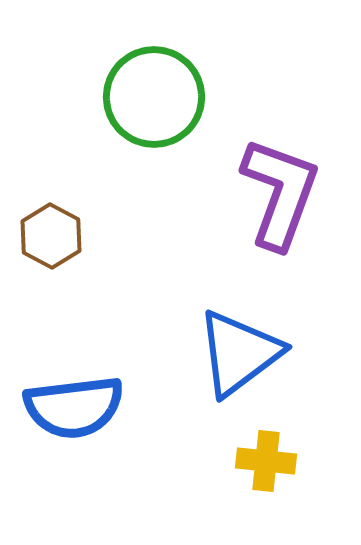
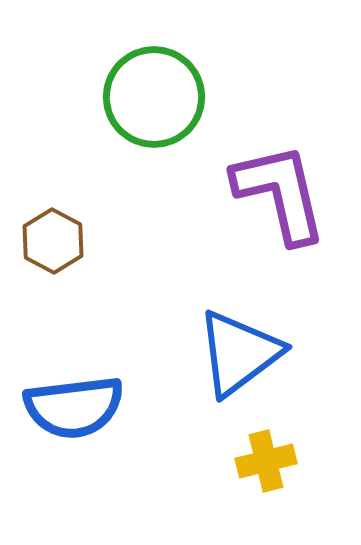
purple L-shape: rotated 33 degrees counterclockwise
brown hexagon: moved 2 px right, 5 px down
yellow cross: rotated 20 degrees counterclockwise
